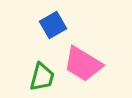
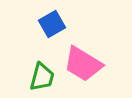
blue square: moved 1 px left, 1 px up
